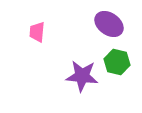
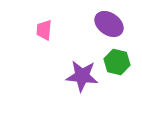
pink trapezoid: moved 7 px right, 2 px up
